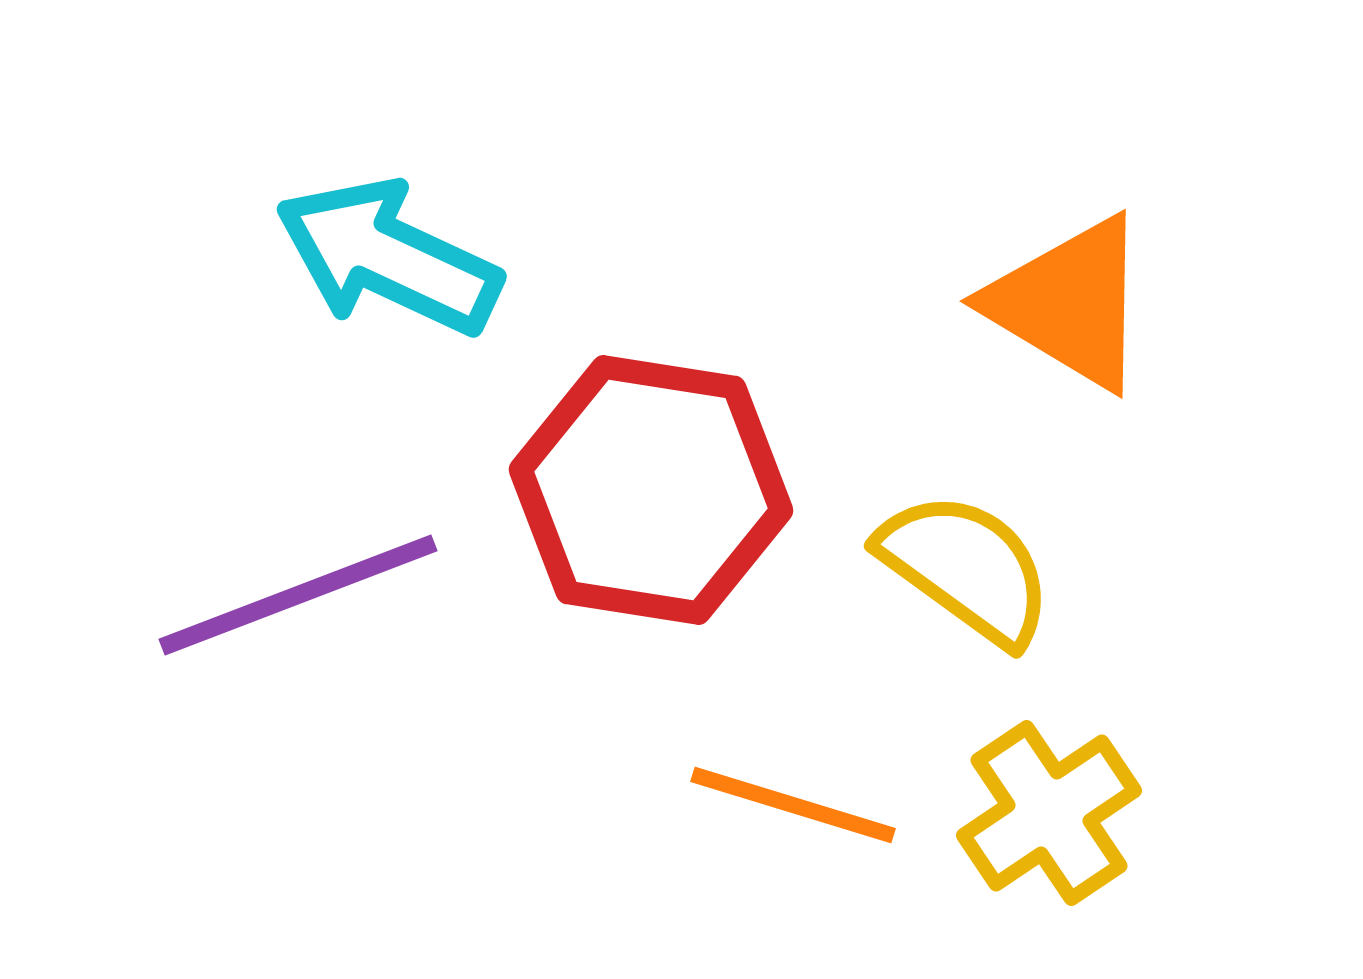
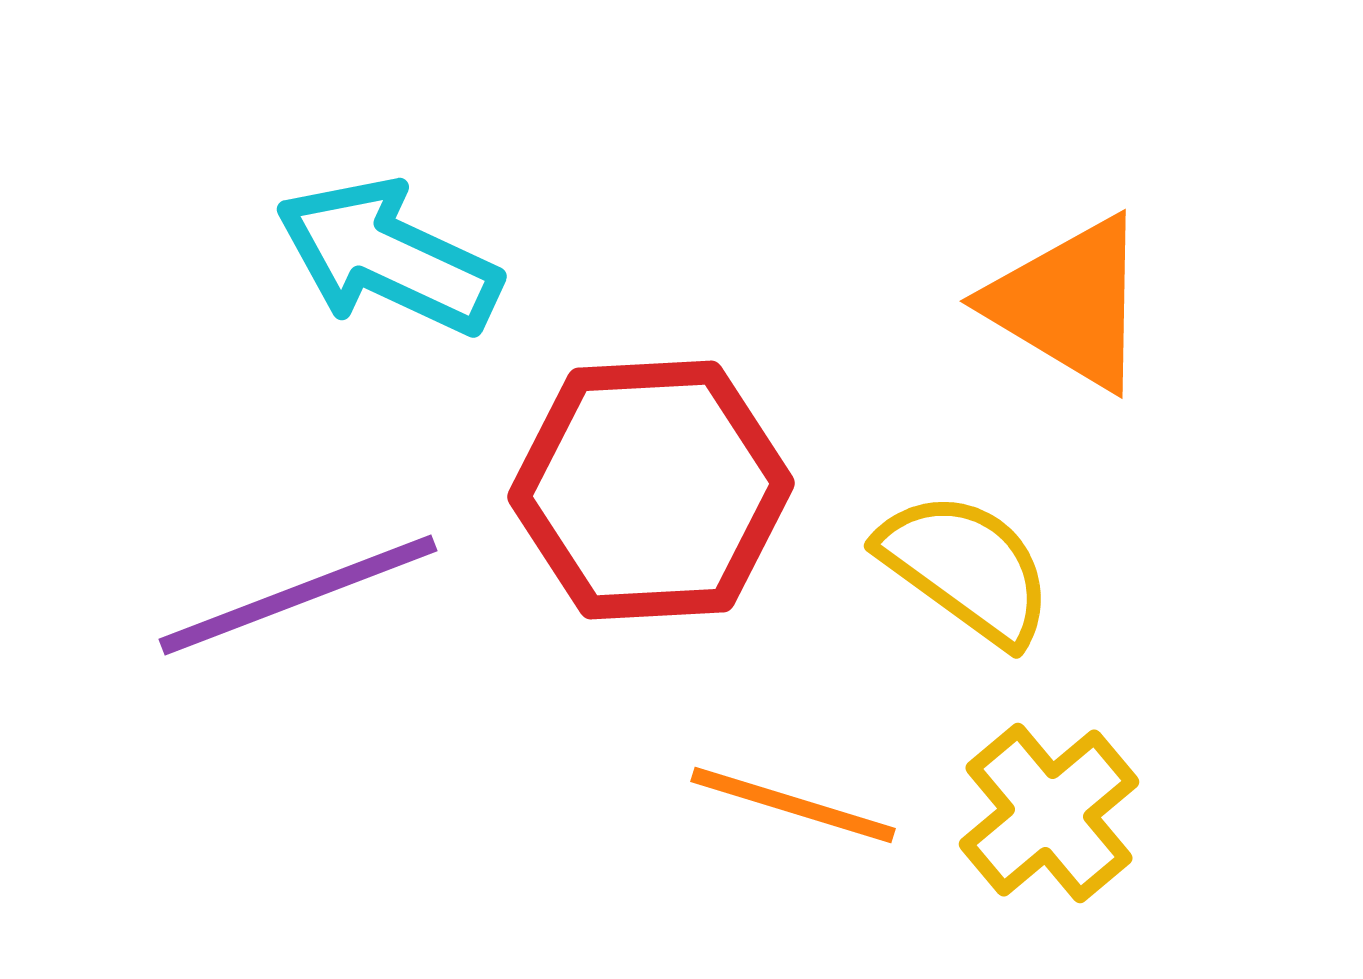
red hexagon: rotated 12 degrees counterclockwise
yellow cross: rotated 6 degrees counterclockwise
